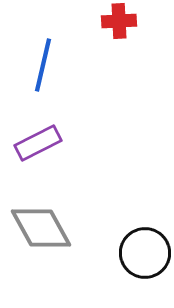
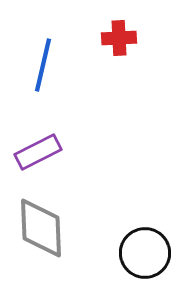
red cross: moved 17 px down
purple rectangle: moved 9 px down
gray diamond: rotated 26 degrees clockwise
